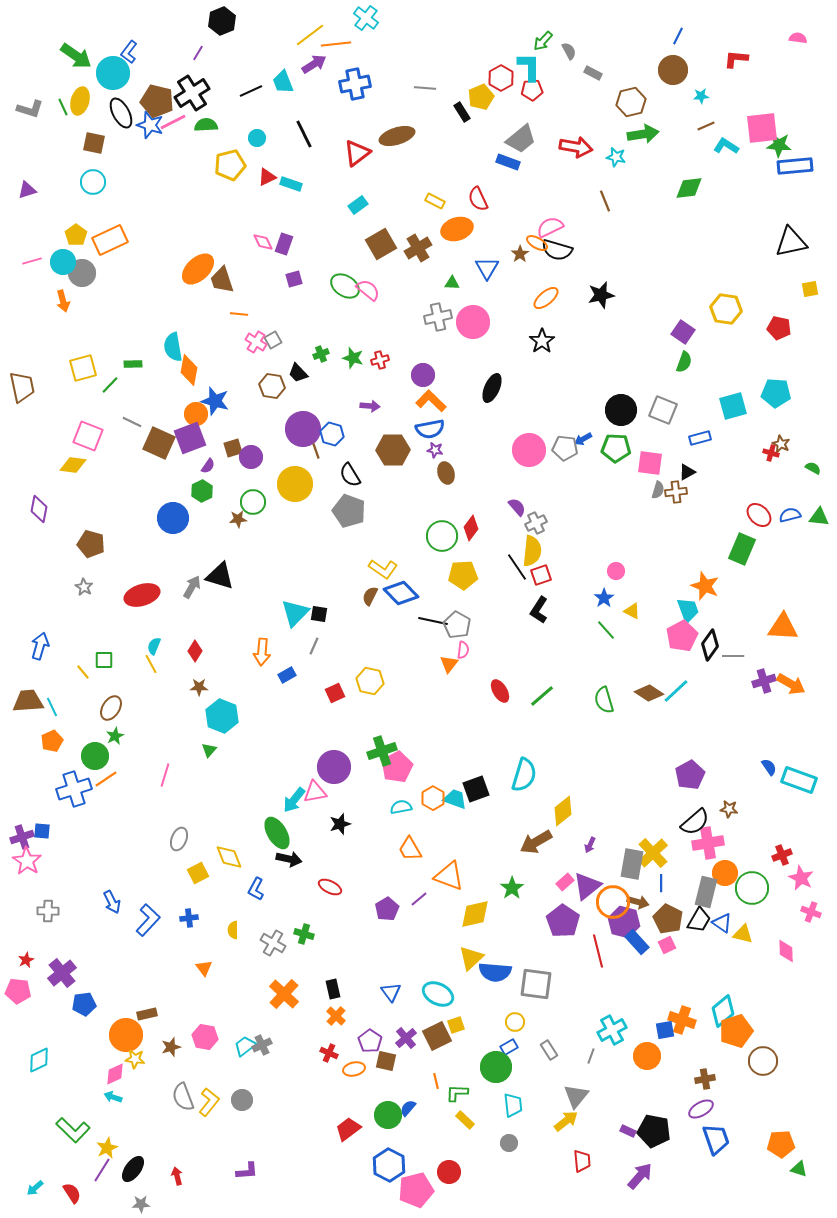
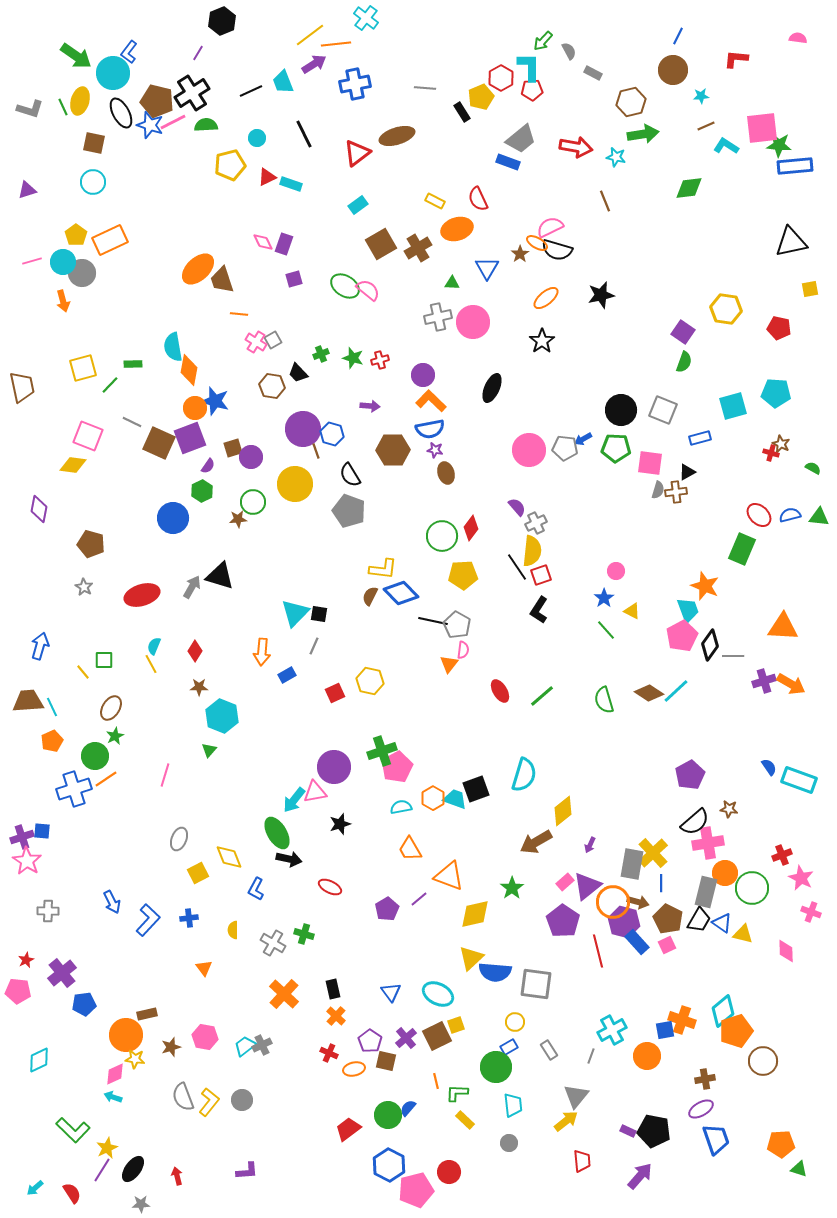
orange circle at (196, 414): moved 1 px left, 6 px up
yellow L-shape at (383, 569): rotated 28 degrees counterclockwise
